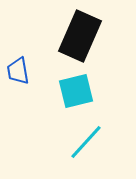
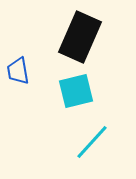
black rectangle: moved 1 px down
cyan line: moved 6 px right
